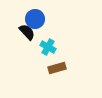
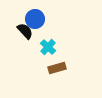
black semicircle: moved 2 px left, 1 px up
cyan cross: rotated 14 degrees clockwise
